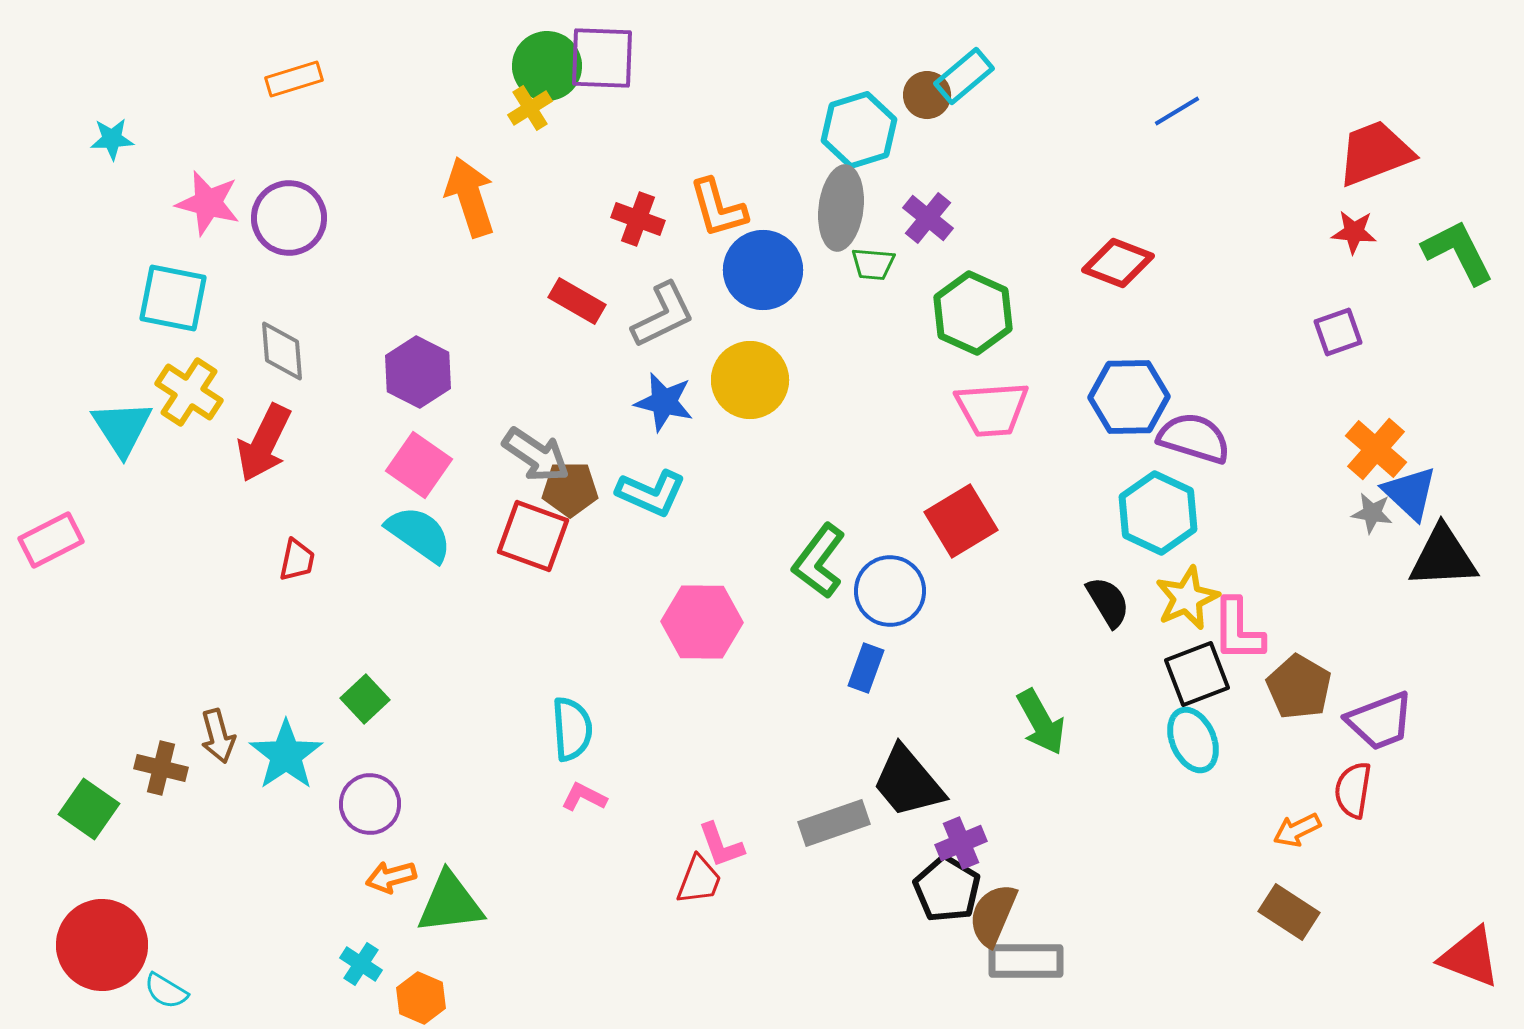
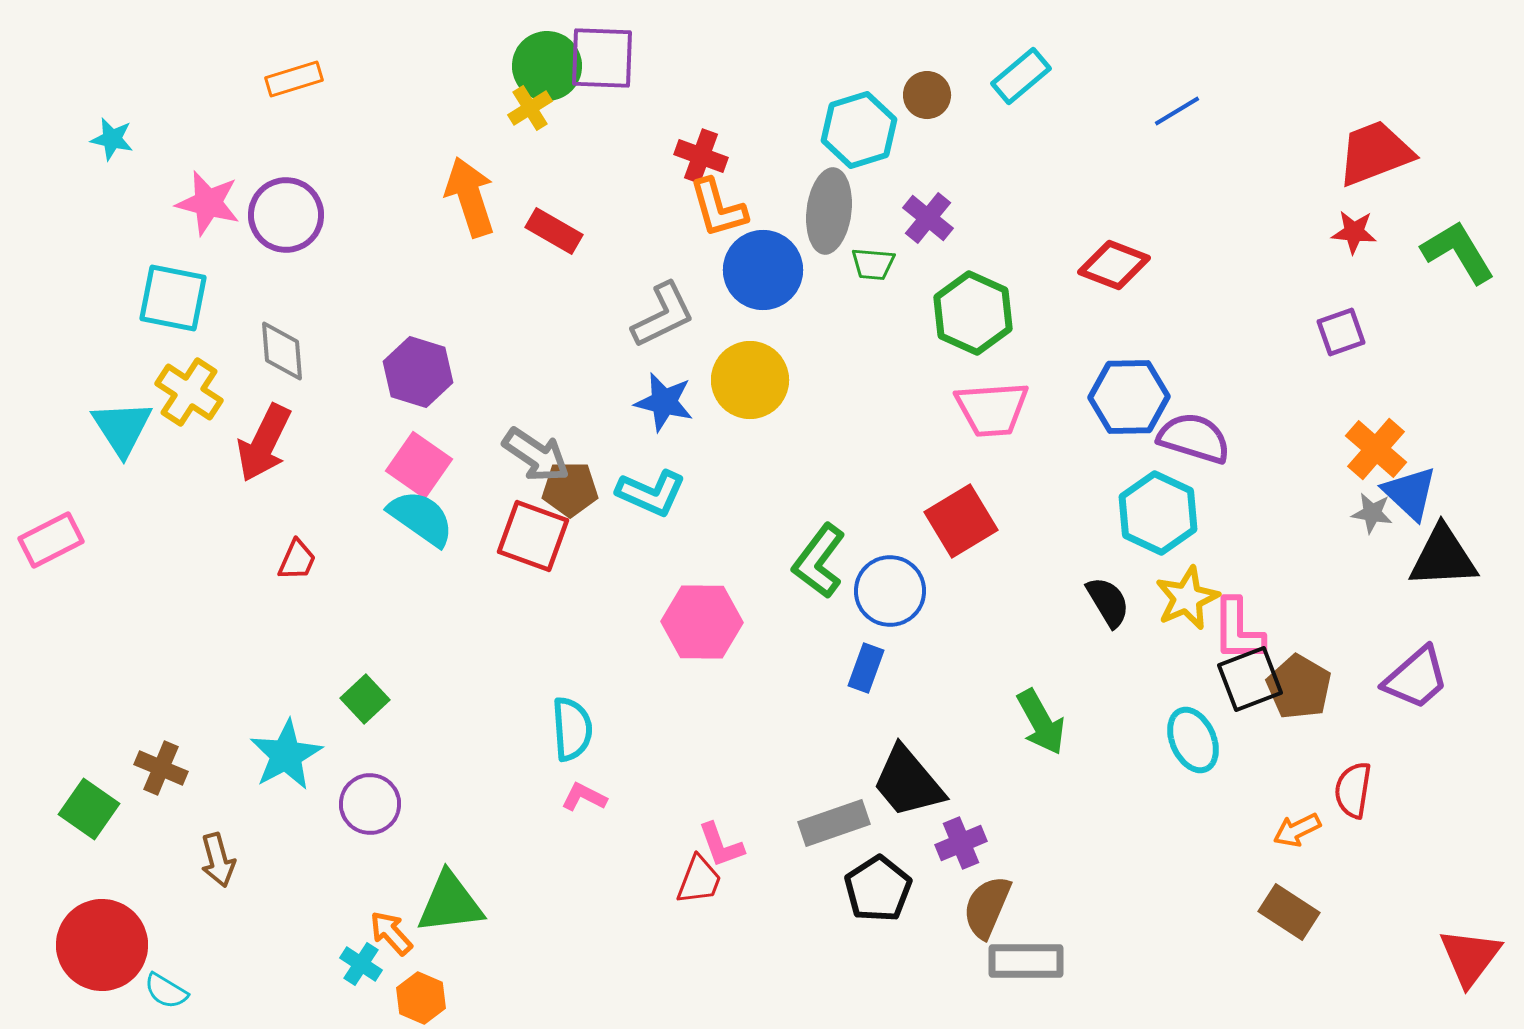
cyan rectangle at (964, 76): moved 57 px right
cyan star at (112, 139): rotated 15 degrees clockwise
gray ellipse at (841, 208): moved 12 px left, 3 px down
purple circle at (289, 218): moved 3 px left, 3 px up
red cross at (638, 219): moved 63 px right, 63 px up
green L-shape at (1458, 252): rotated 4 degrees counterclockwise
red diamond at (1118, 263): moved 4 px left, 2 px down
red rectangle at (577, 301): moved 23 px left, 70 px up
purple square at (1338, 332): moved 3 px right
purple hexagon at (418, 372): rotated 10 degrees counterclockwise
cyan semicircle at (419, 534): moved 2 px right, 16 px up
red trapezoid at (297, 560): rotated 12 degrees clockwise
black square at (1197, 674): moved 53 px right, 5 px down
purple trapezoid at (1380, 721): moved 36 px right, 43 px up; rotated 20 degrees counterclockwise
brown arrow at (218, 736): moved 124 px down
cyan star at (286, 755): rotated 6 degrees clockwise
brown cross at (161, 768): rotated 9 degrees clockwise
orange arrow at (391, 877): moved 56 px down; rotated 63 degrees clockwise
black pentagon at (947, 889): moved 69 px left; rotated 8 degrees clockwise
brown semicircle at (993, 915): moved 6 px left, 8 px up
red triangle at (1470, 957): rotated 46 degrees clockwise
